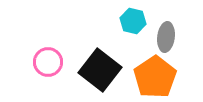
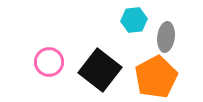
cyan hexagon: moved 1 px right, 1 px up; rotated 20 degrees counterclockwise
pink circle: moved 1 px right
orange pentagon: moved 1 px right; rotated 6 degrees clockwise
